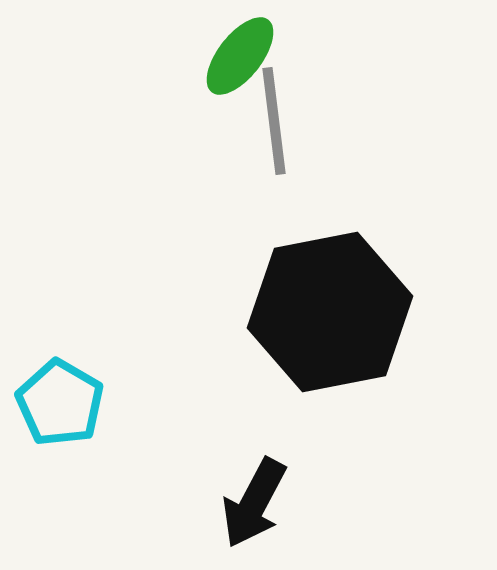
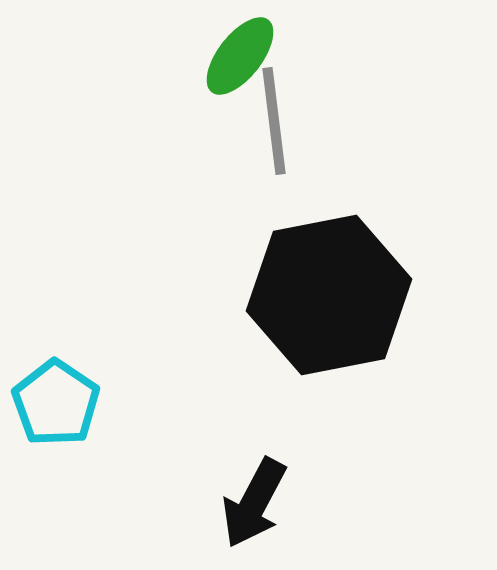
black hexagon: moved 1 px left, 17 px up
cyan pentagon: moved 4 px left; rotated 4 degrees clockwise
